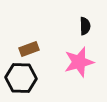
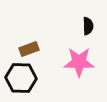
black semicircle: moved 3 px right
pink star: rotated 16 degrees clockwise
